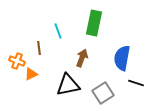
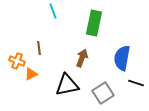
cyan line: moved 5 px left, 20 px up
black triangle: moved 1 px left
